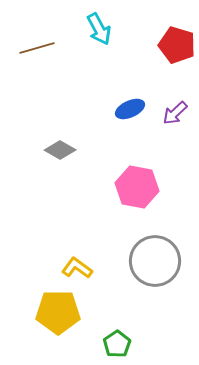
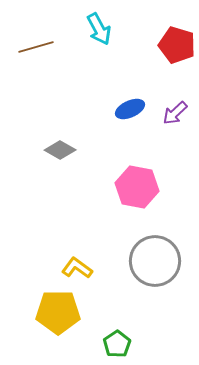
brown line: moved 1 px left, 1 px up
